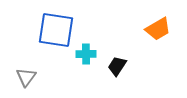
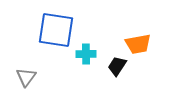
orange trapezoid: moved 20 px left, 15 px down; rotated 20 degrees clockwise
